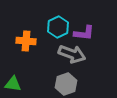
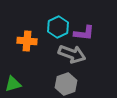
orange cross: moved 1 px right
green triangle: rotated 24 degrees counterclockwise
